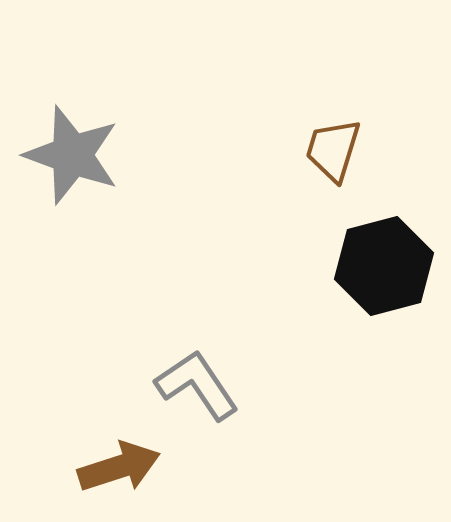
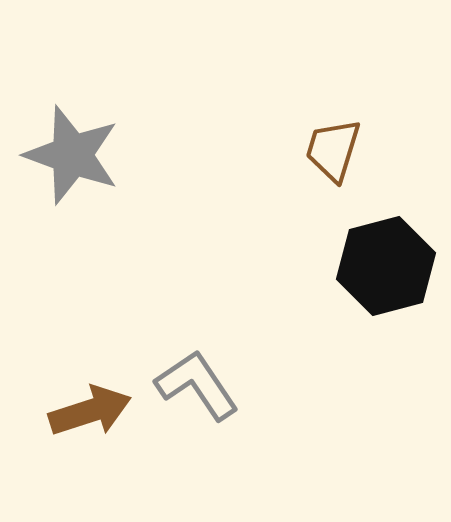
black hexagon: moved 2 px right
brown arrow: moved 29 px left, 56 px up
